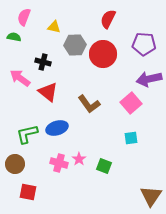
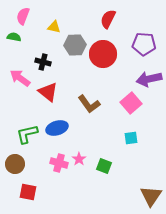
pink semicircle: moved 1 px left, 1 px up
